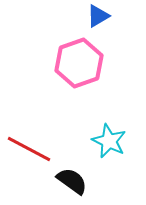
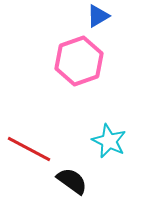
pink hexagon: moved 2 px up
